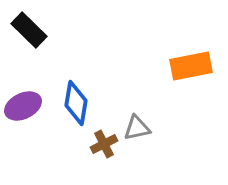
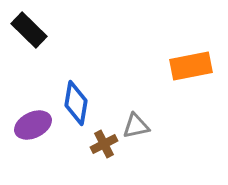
purple ellipse: moved 10 px right, 19 px down
gray triangle: moved 1 px left, 2 px up
